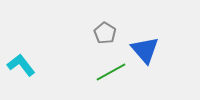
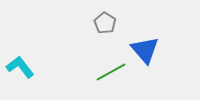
gray pentagon: moved 10 px up
cyan L-shape: moved 1 px left, 2 px down
